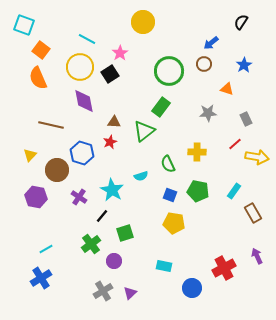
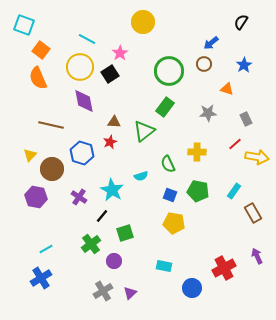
green rectangle at (161, 107): moved 4 px right
brown circle at (57, 170): moved 5 px left, 1 px up
